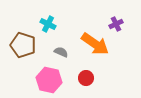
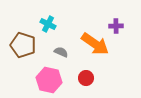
purple cross: moved 2 px down; rotated 24 degrees clockwise
